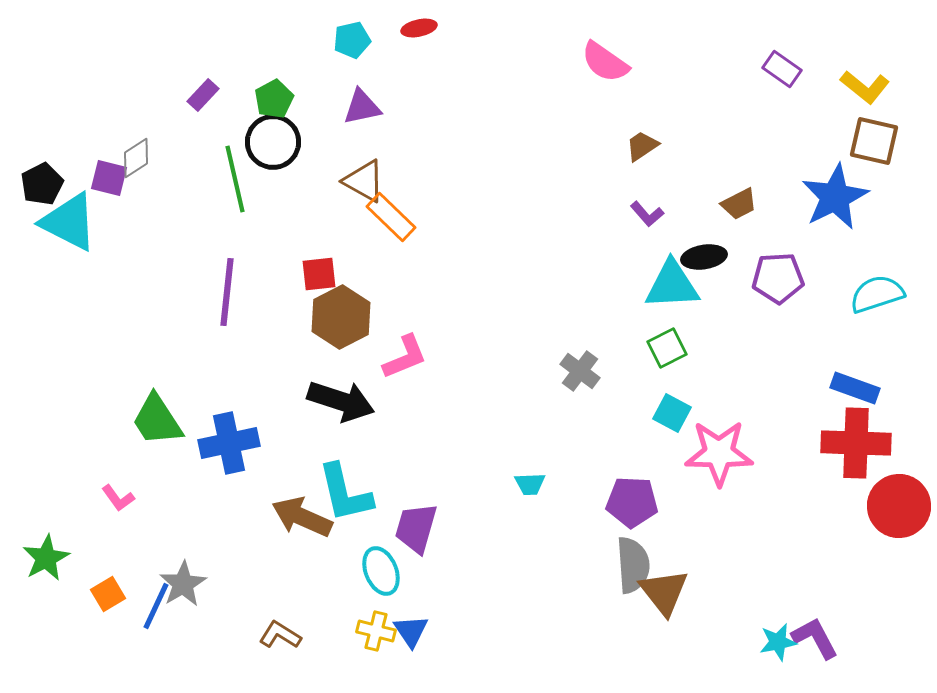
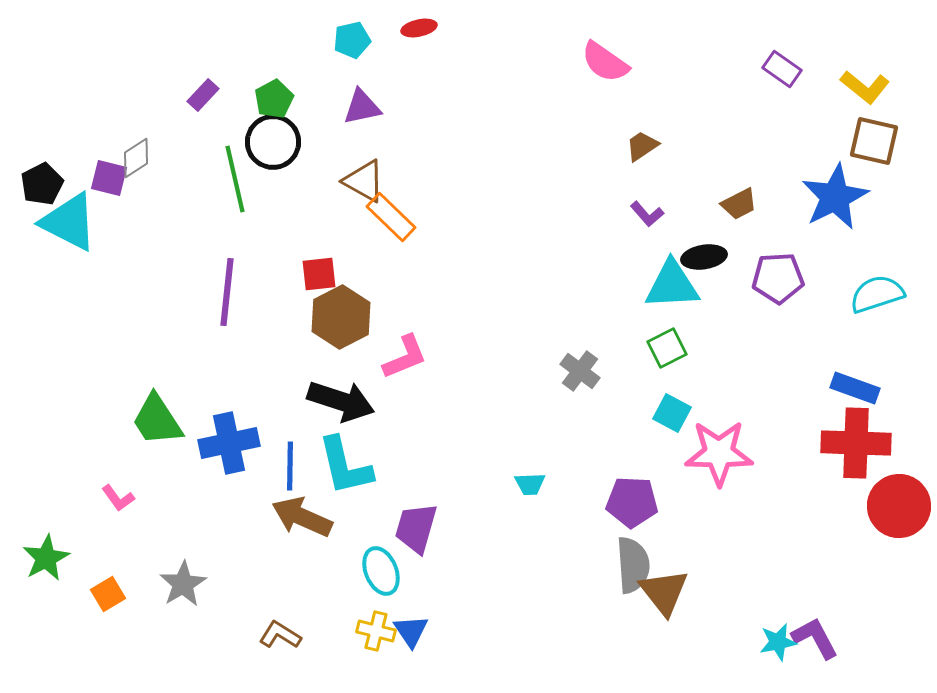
cyan L-shape at (345, 493): moved 27 px up
blue line at (156, 606): moved 134 px right, 140 px up; rotated 24 degrees counterclockwise
